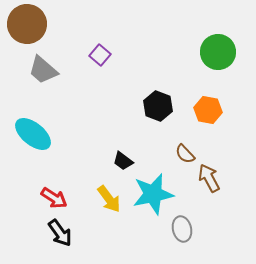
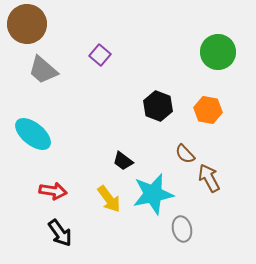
red arrow: moved 1 px left, 7 px up; rotated 24 degrees counterclockwise
